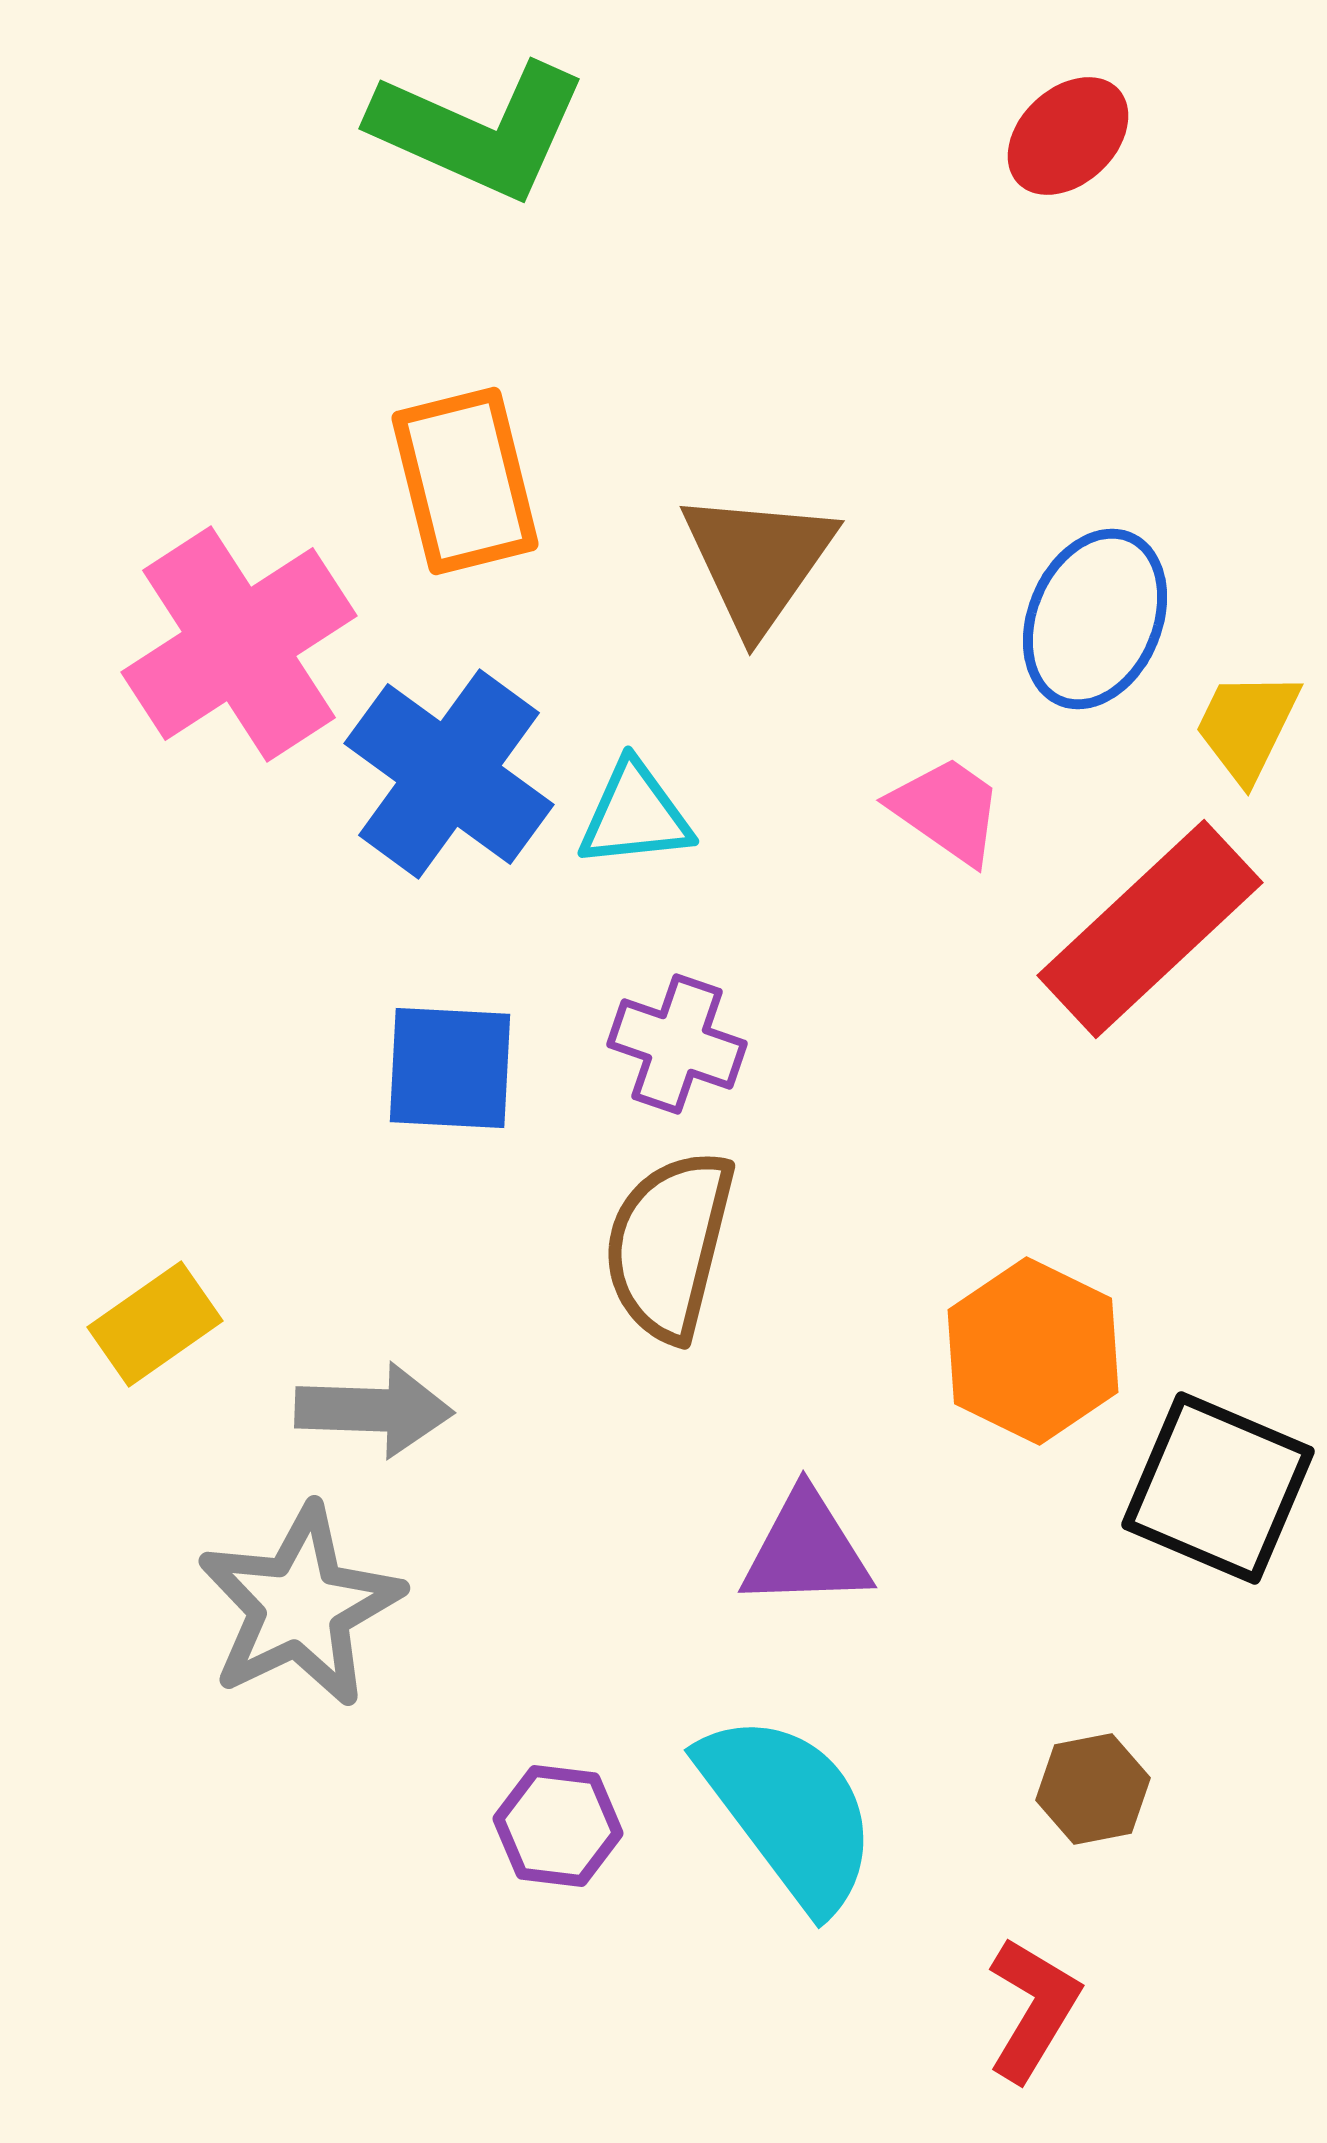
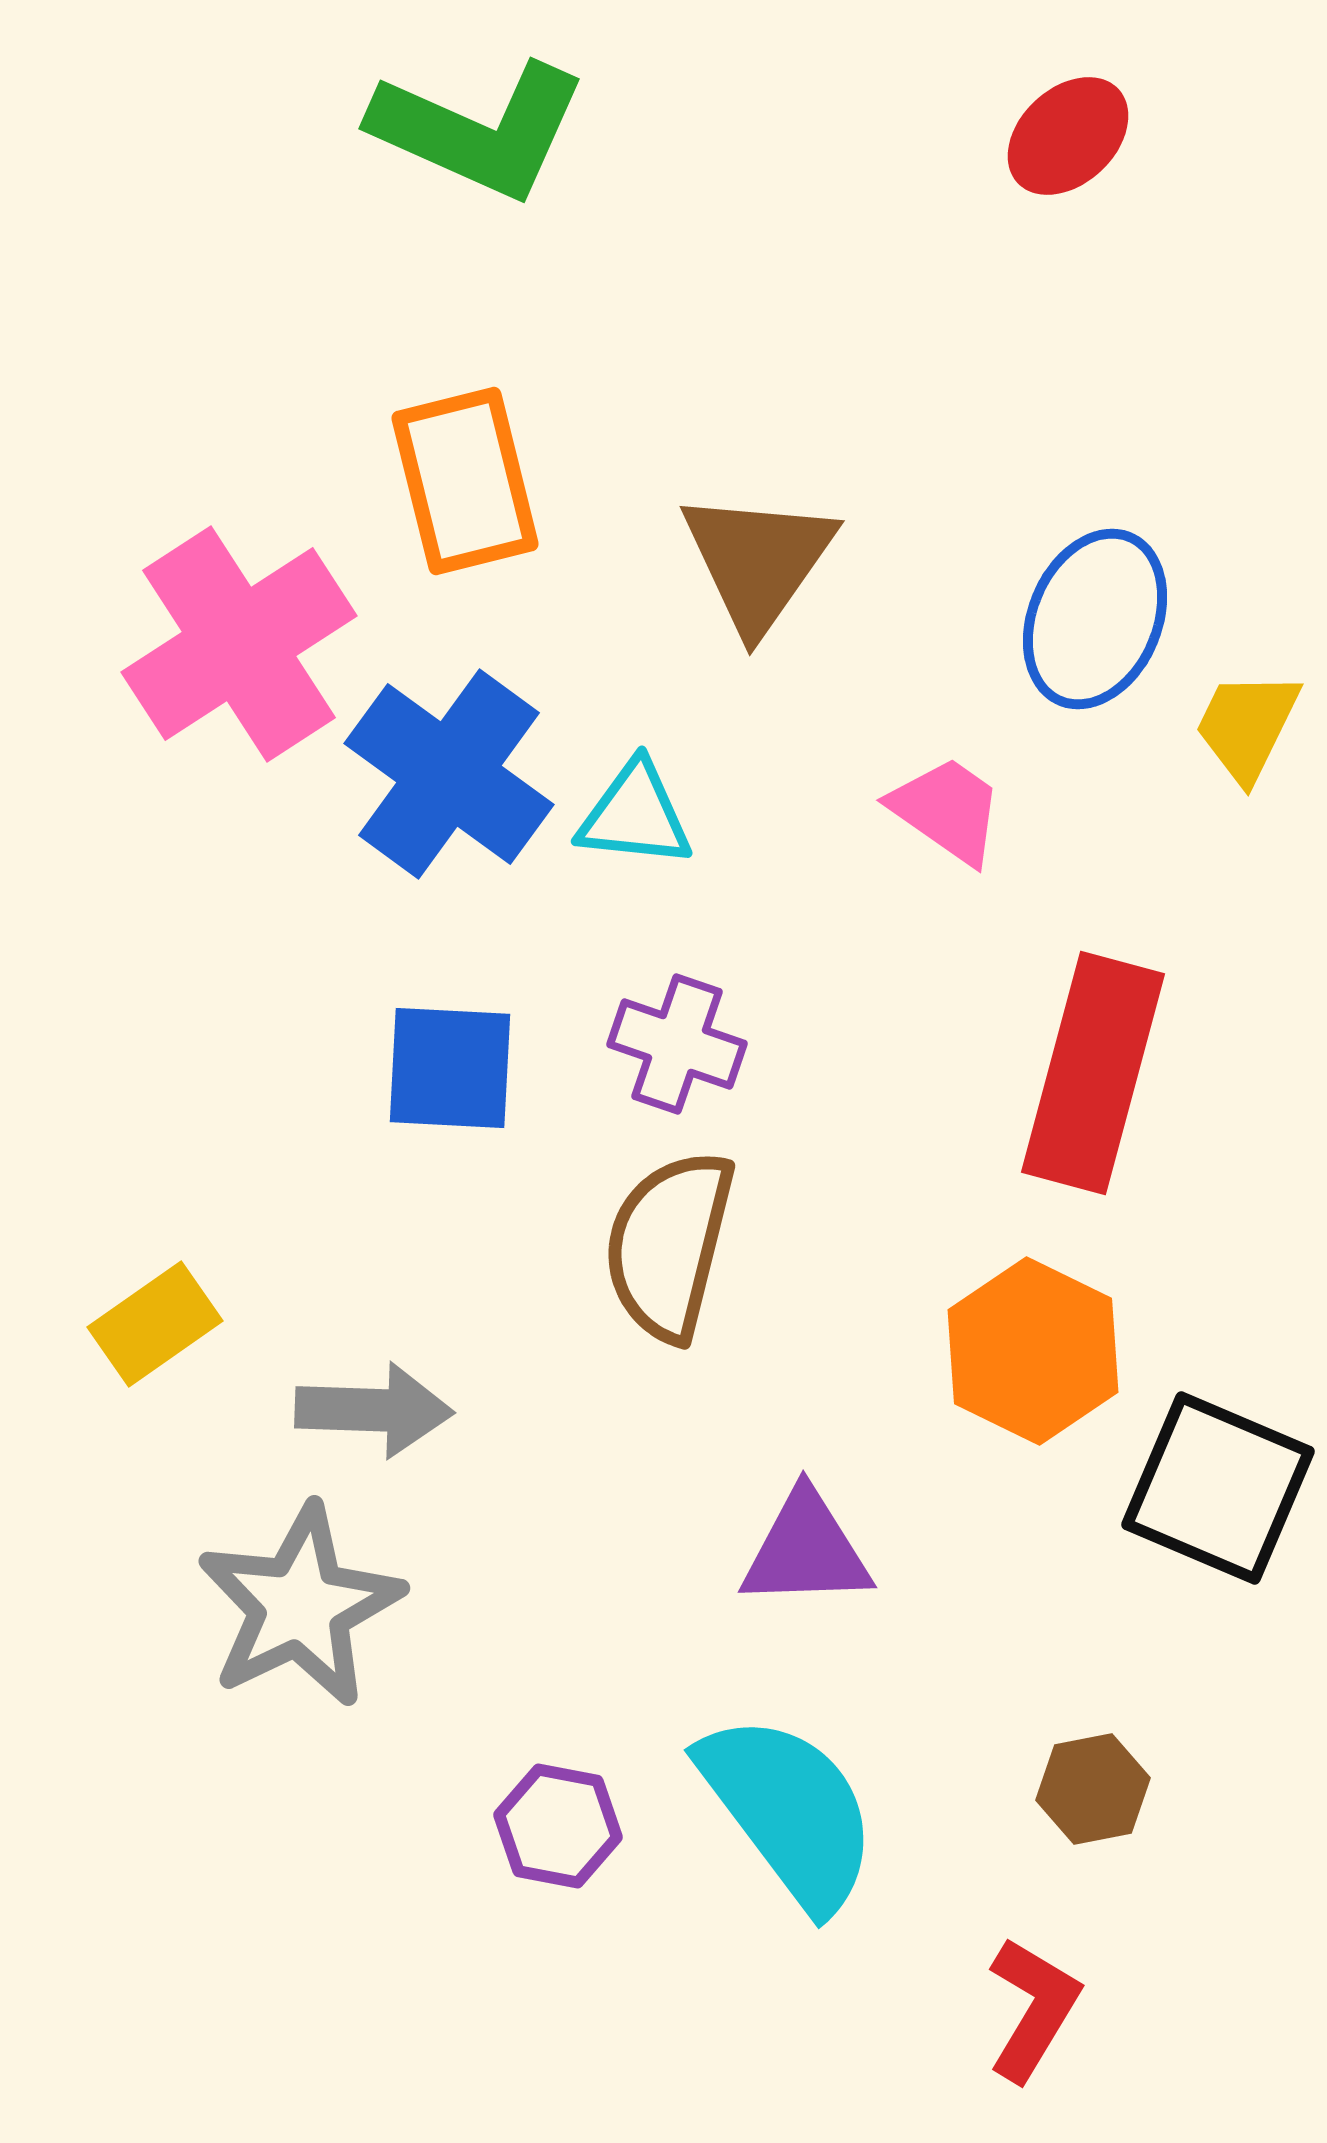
cyan triangle: rotated 12 degrees clockwise
red rectangle: moved 57 px left, 144 px down; rotated 32 degrees counterclockwise
purple hexagon: rotated 4 degrees clockwise
